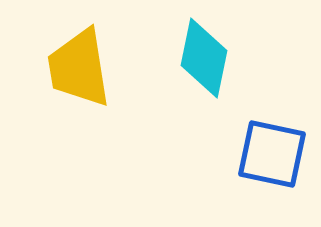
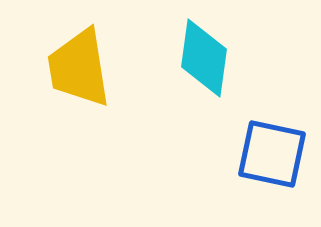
cyan diamond: rotated 4 degrees counterclockwise
